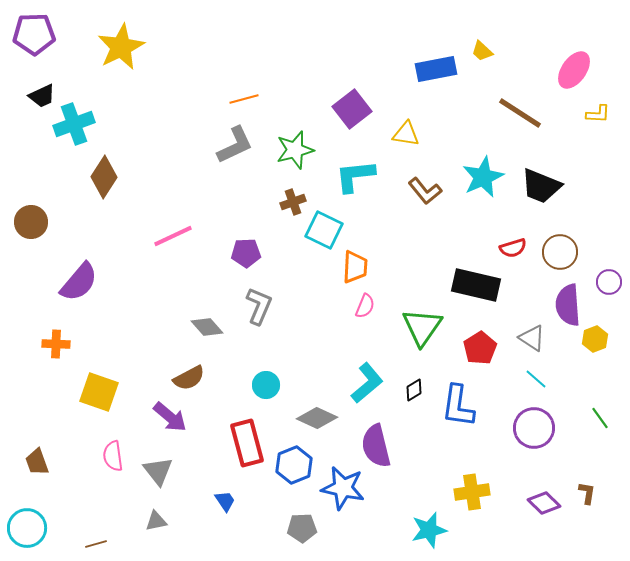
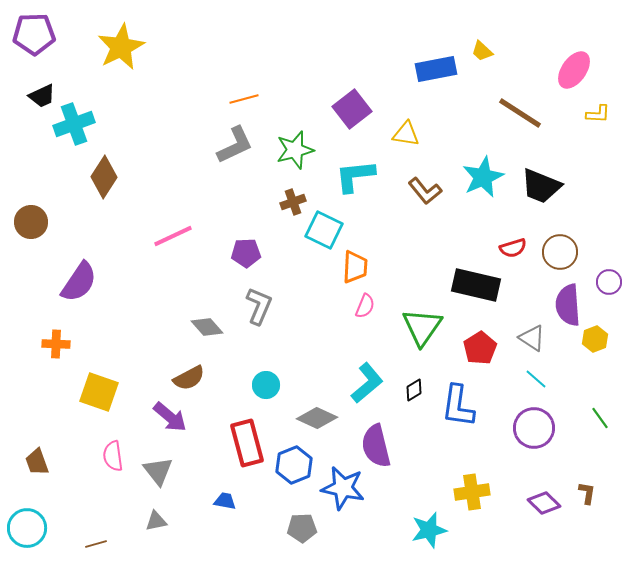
purple semicircle at (79, 282): rotated 6 degrees counterclockwise
blue trapezoid at (225, 501): rotated 45 degrees counterclockwise
